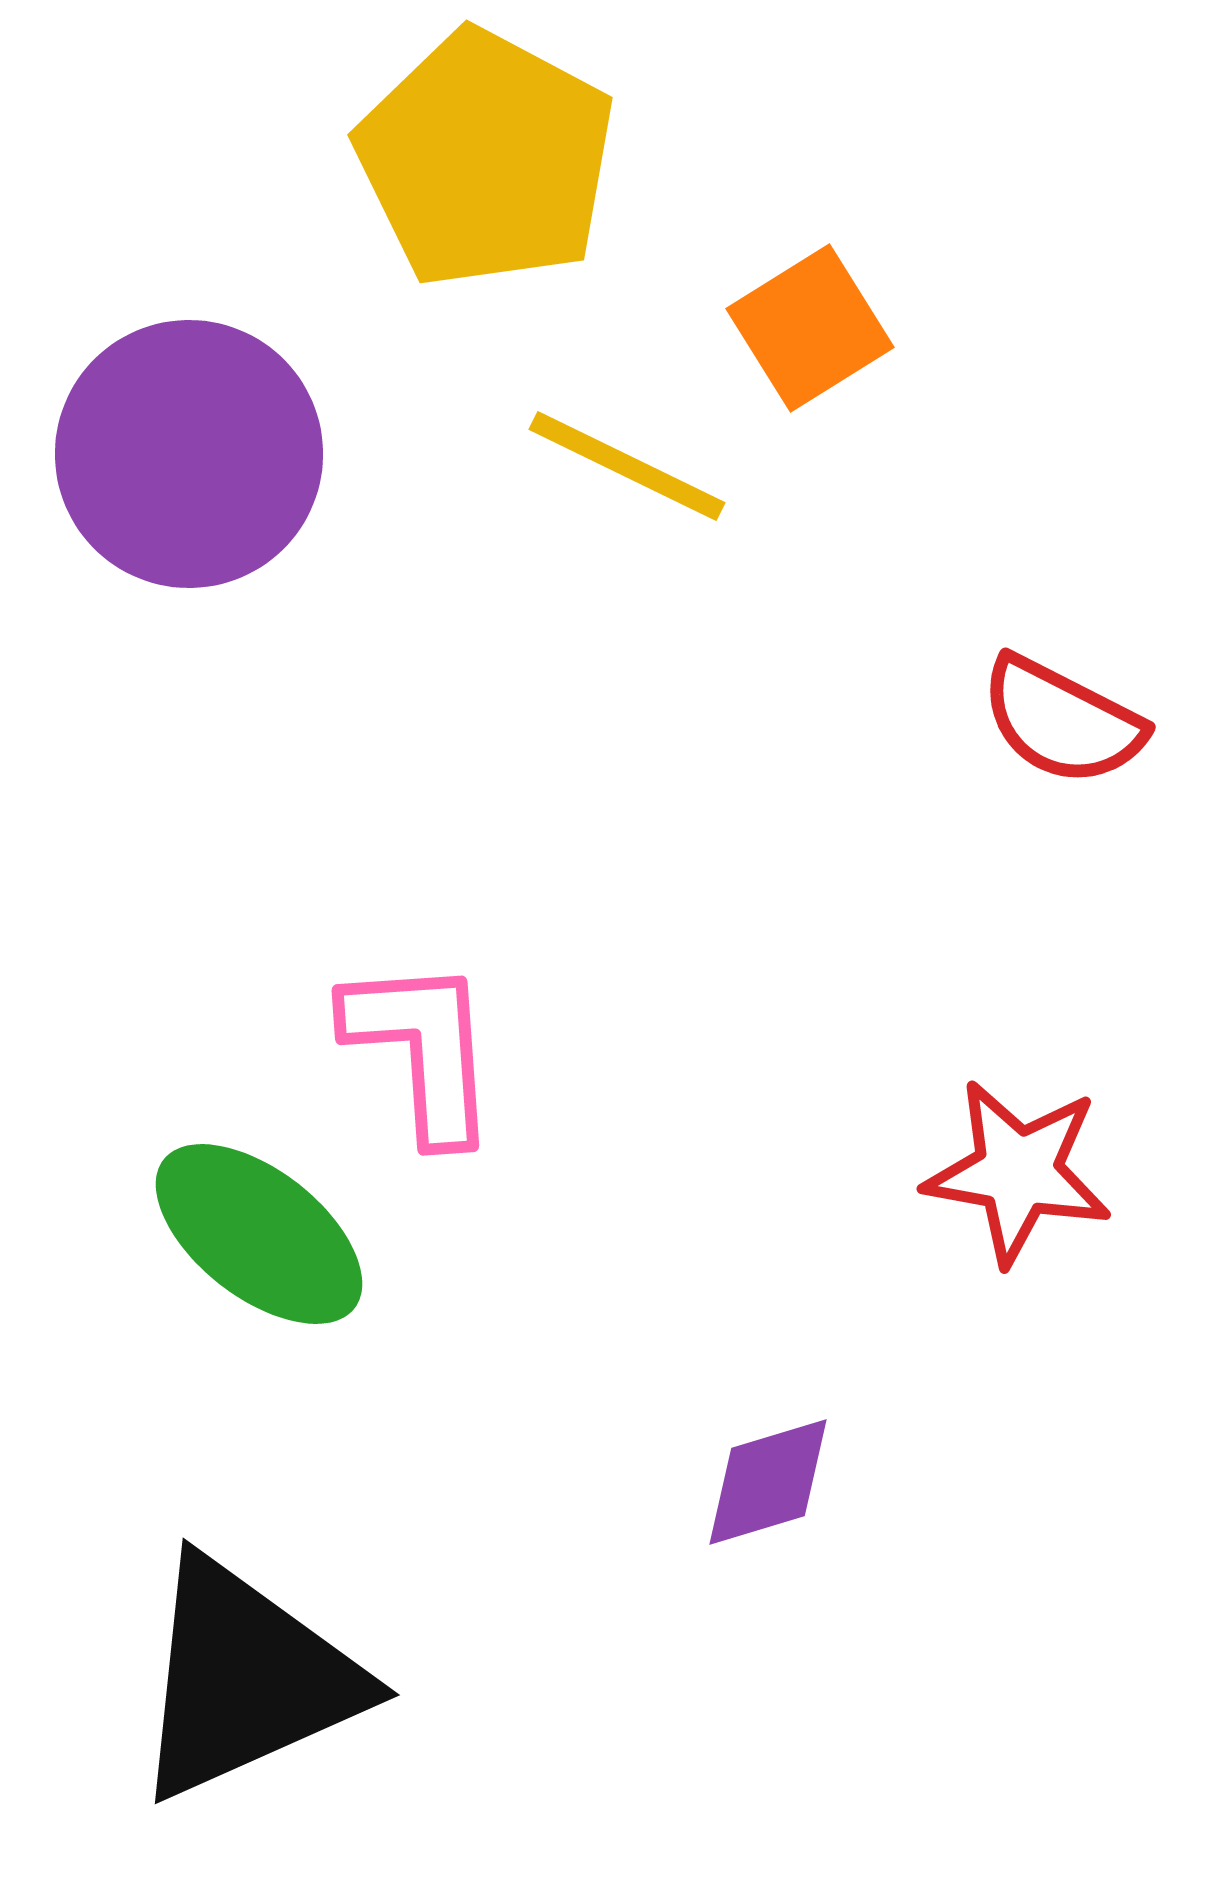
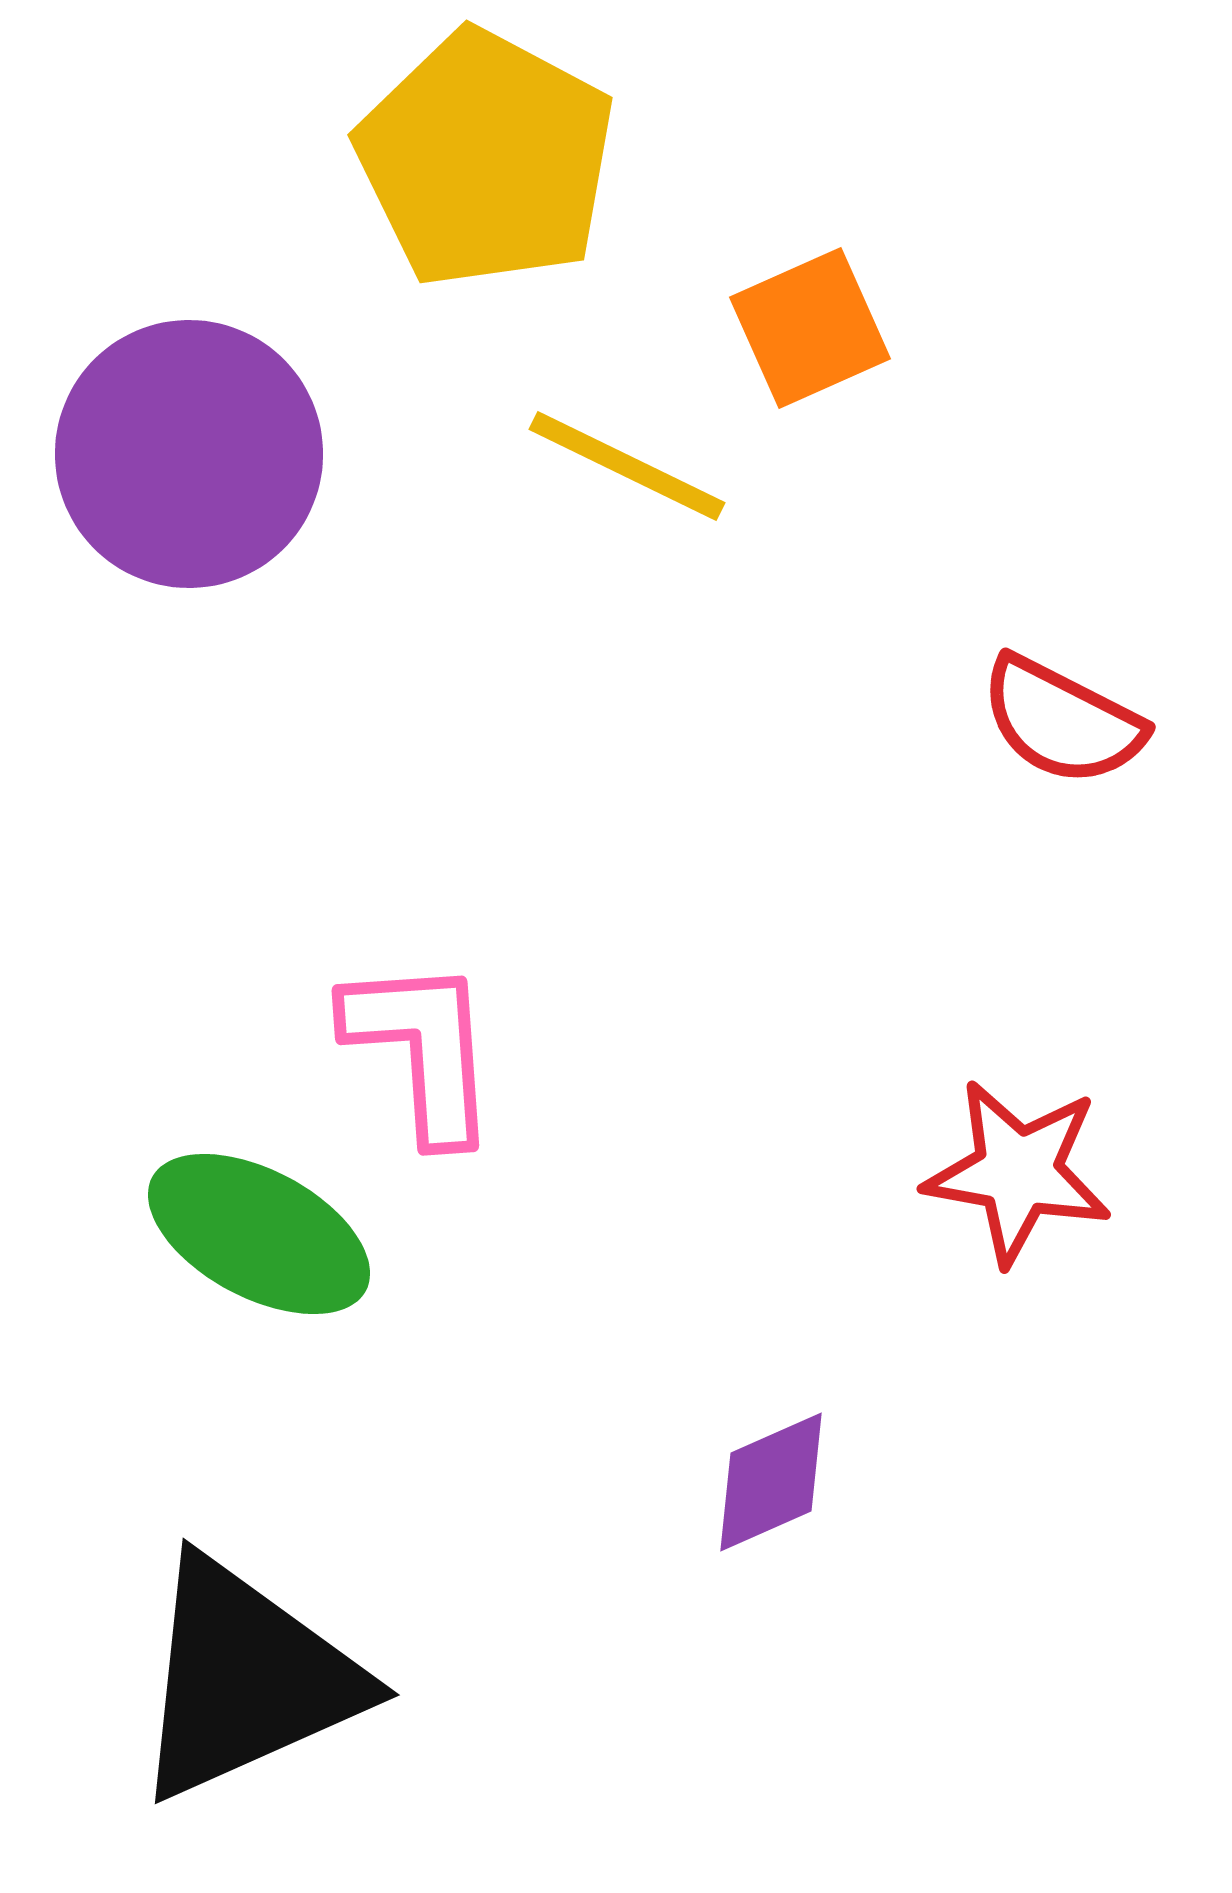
orange square: rotated 8 degrees clockwise
green ellipse: rotated 10 degrees counterclockwise
purple diamond: moved 3 px right; rotated 7 degrees counterclockwise
